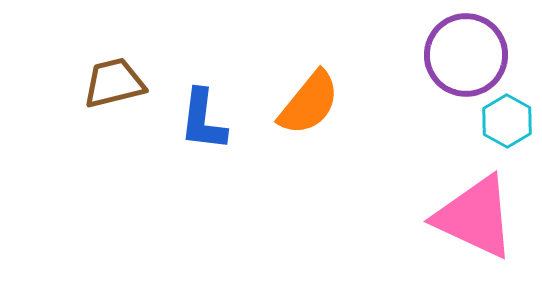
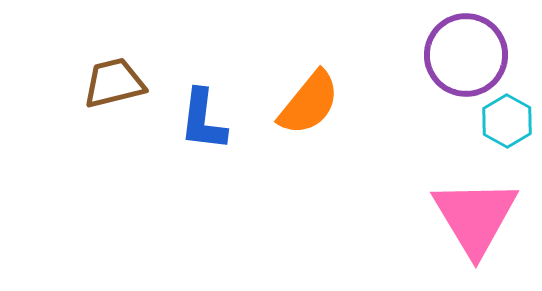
pink triangle: rotated 34 degrees clockwise
